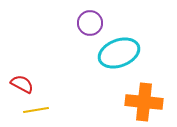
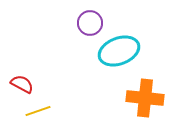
cyan ellipse: moved 2 px up
orange cross: moved 1 px right, 4 px up
yellow line: moved 2 px right, 1 px down; rotated 10 degrees counterclockwise
